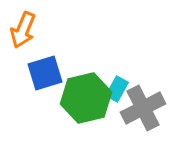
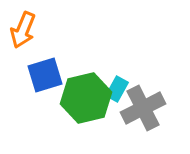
blue square: moved 2 px down
